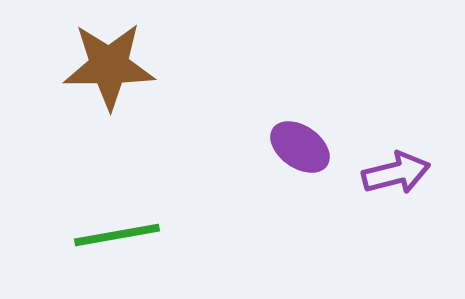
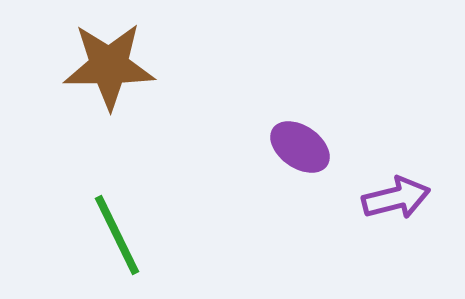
purple arrow: moved 25 px down
green line: rotated 74 degrees clockwise
